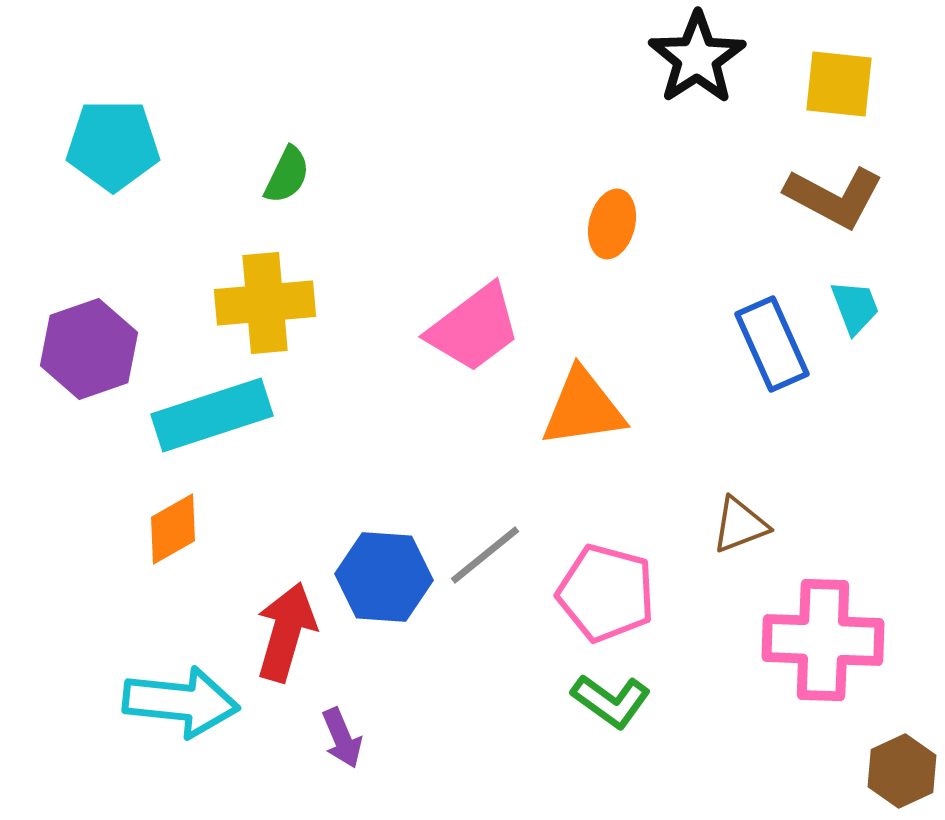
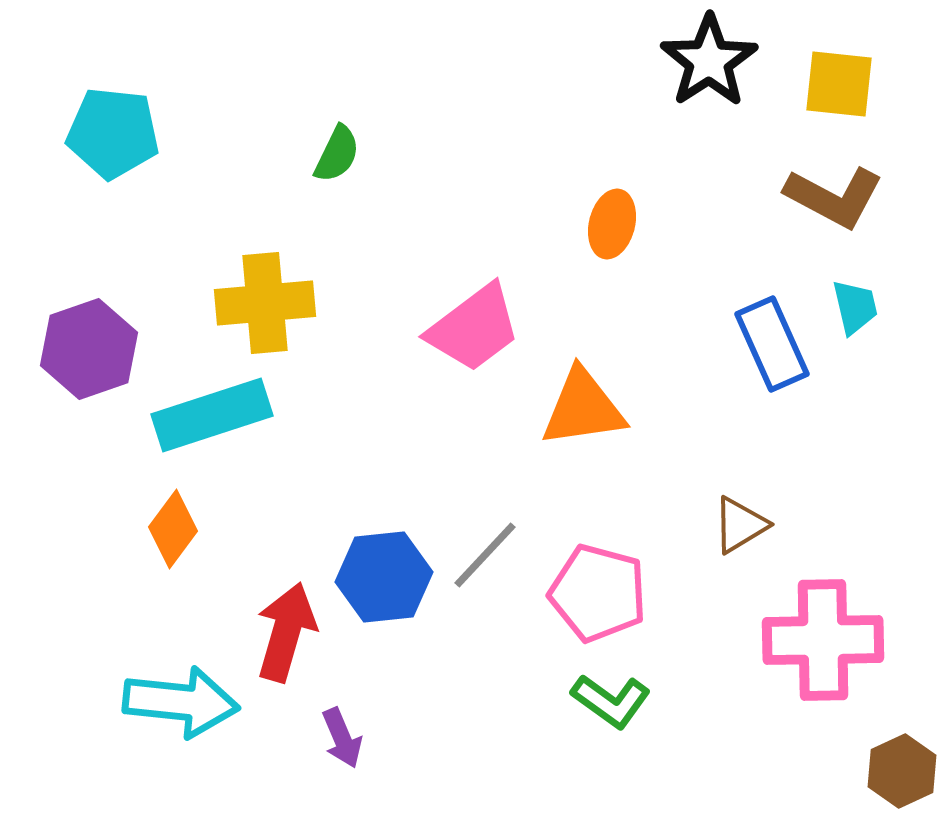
black star: moved 12 px right, 3 px down
cyan pentagon: moved 12 px up; rotated 6 degrees clockwise
green semicircle: moved 50 px right, 21 px up
cyan trapezoid: rotated 8 degrees clockwise
brown triangle: rotated 10 degrees counterclockwise
orange diamond: rotated 24 degrees counterclockwise
gray line: rotated 8 degrees counterclockwise
blue hexagon: rotated 10 degrees counterclockwise
pink pentagon: moved 8 px left
pink cross: rotated 3 degrees counterclockwise
